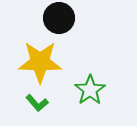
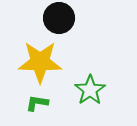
green L-shape: rotated 140 degrees clockwise
